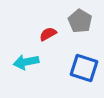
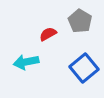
blue square: rotated 32 degrees clockwise
